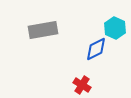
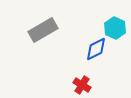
gray rectangle: rotated 20 degrees counterclockwise
